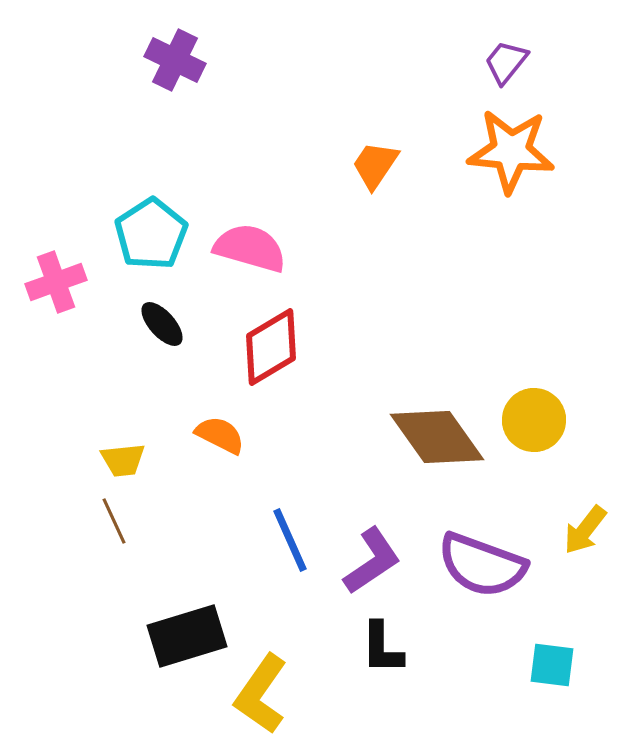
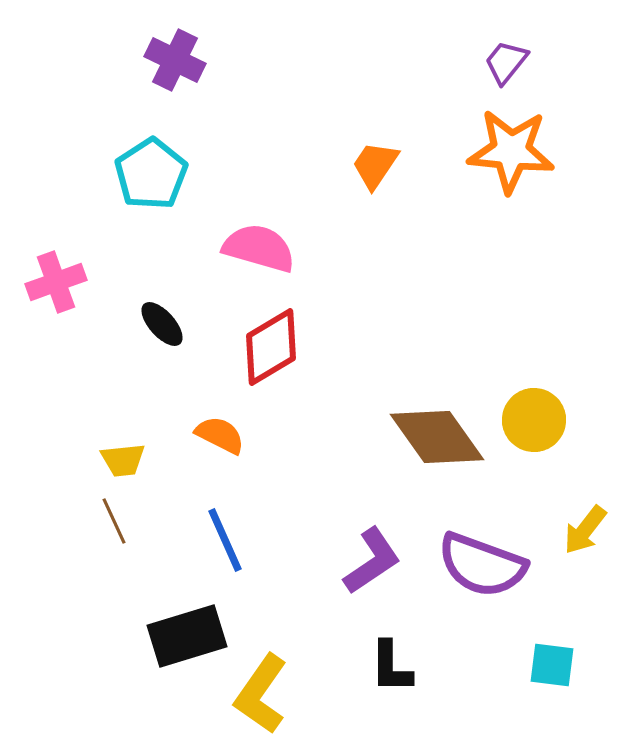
cyan pentagon: moved 60 px up
pink semicircle: moved 9 px right
blue line: moved 65 px left
black L-shape: moved 9 px right, 19 px down
